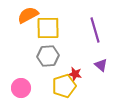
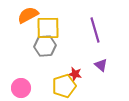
gray hexagon: moved 3 px left, 10 px up
